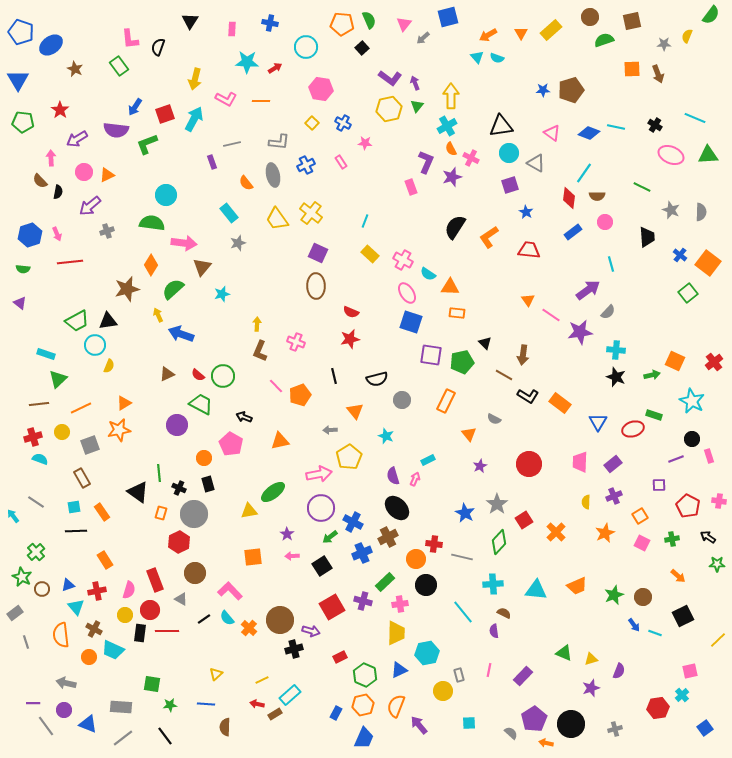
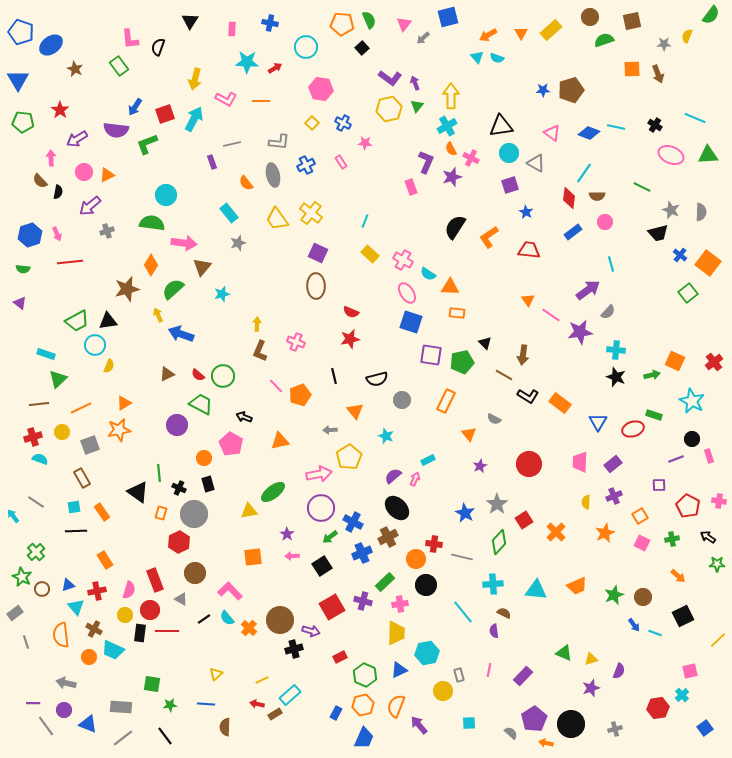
black trapezoid at (647, 237): moved 11 px right, 4 px up; rotated 80 degrees clockwise
purple semicircle at (393, 476): rotated 66 degrees clockwise
